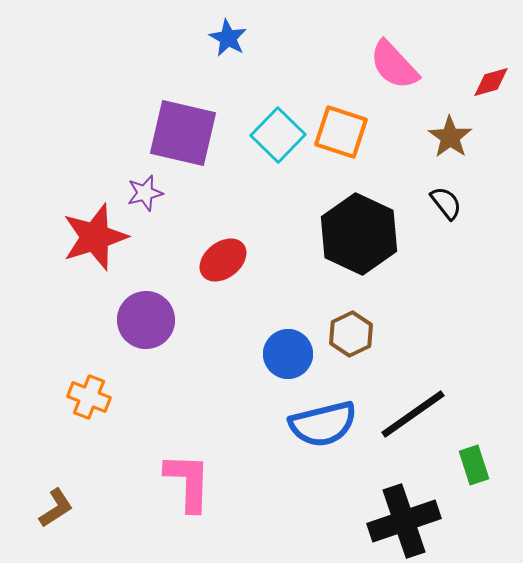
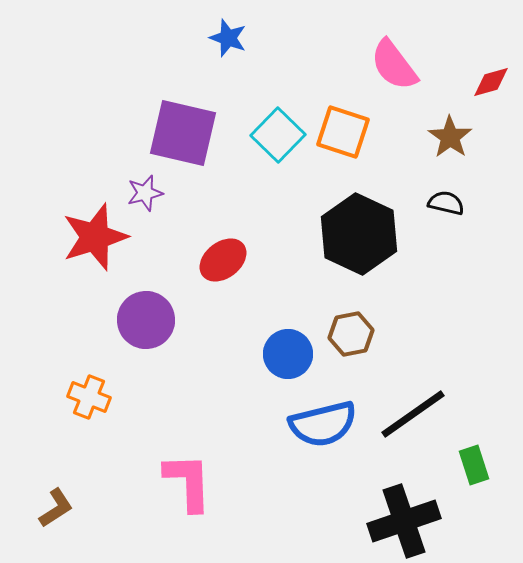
blue star: rotated 9 degrees counterclockwise
pink semicircle: rotated 6 degrees clockwise
orange square: moved 2 px right
black semicircle: rotated 39 degrees counterclockwise
brown hexagon: rotated 15 degrees clockwise
pink L-shape: rotated 4 degrees counterclockwise
